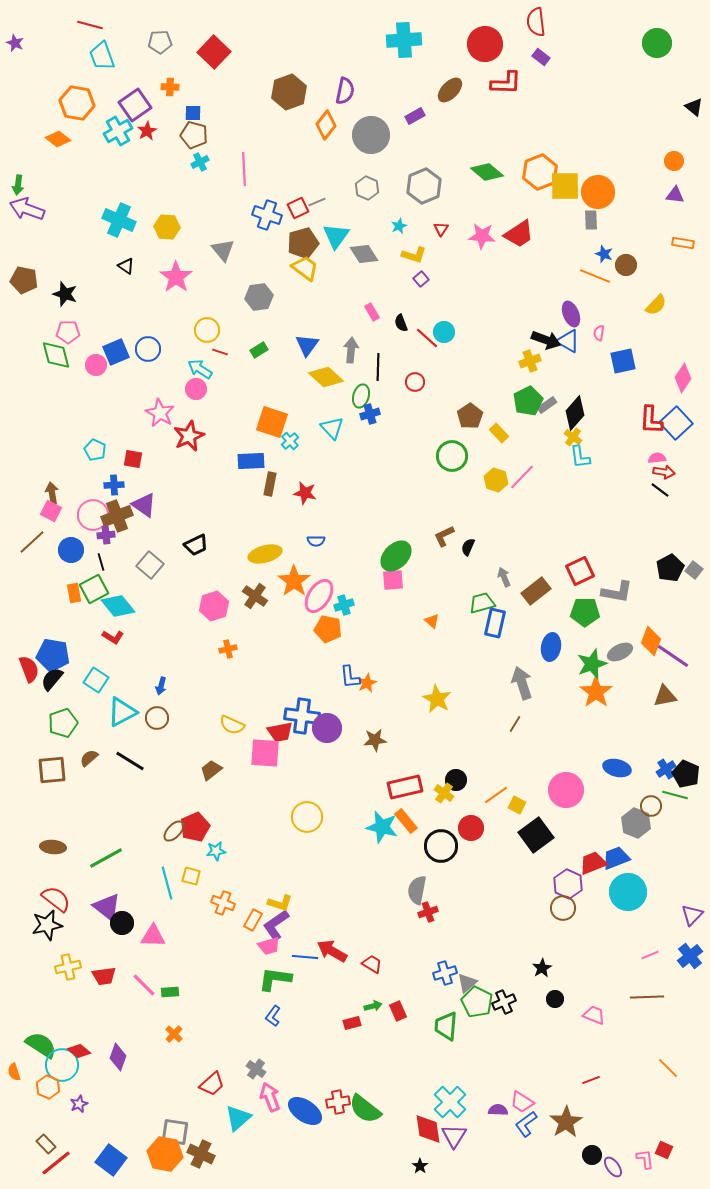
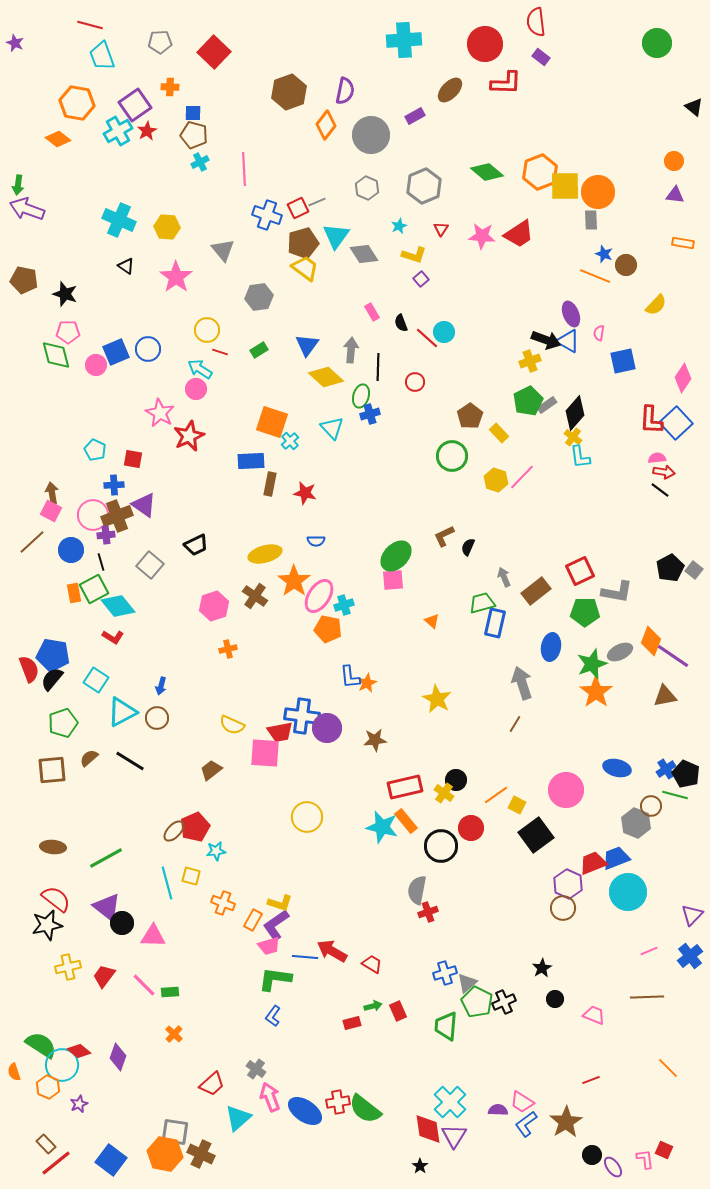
pink line at (650, 955): moved 1 px left, 4 px up
red trapezoid at (104, 976): rotated 135 degrees clockwise
